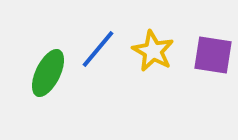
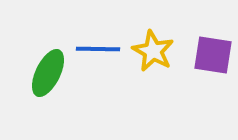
blue line: rotated 51 degrees clockwise
